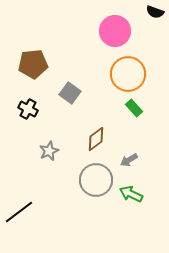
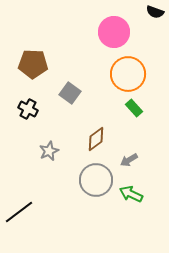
pink circle: moved 1 px left, 1 px down
brown pentagon: rotated 8 degrees clockwise
